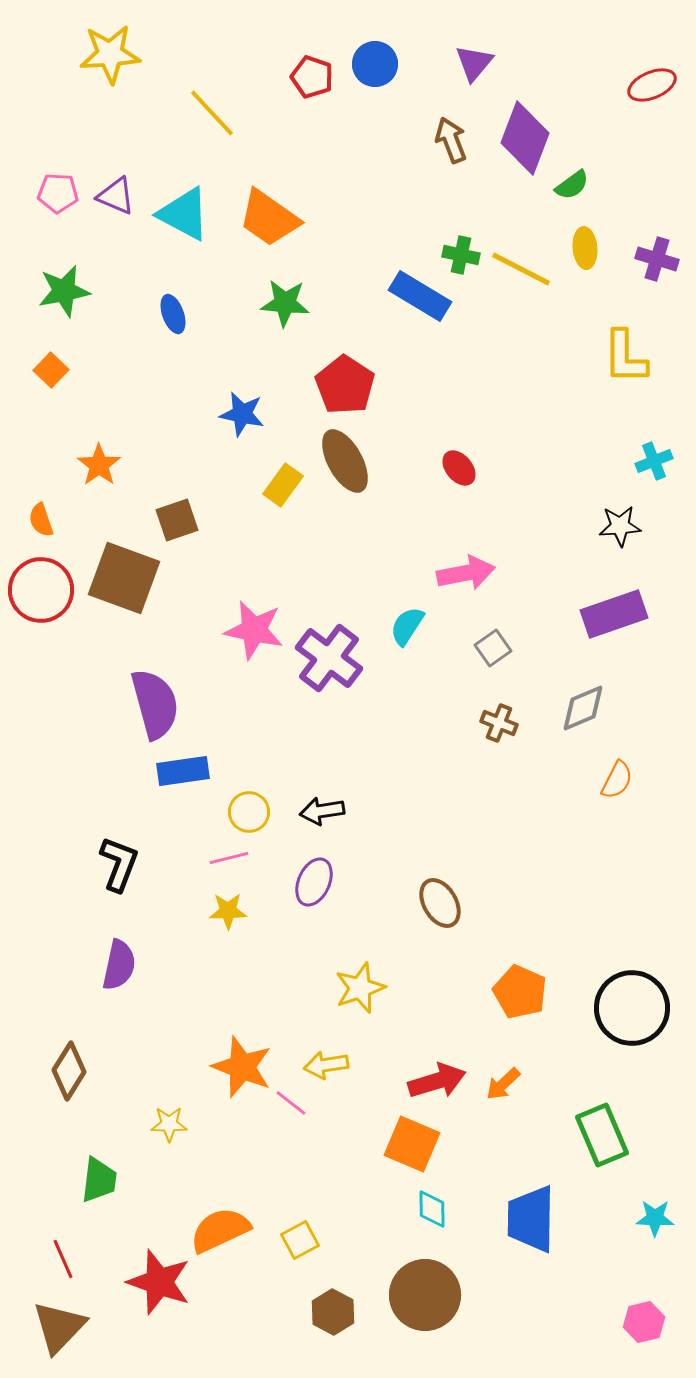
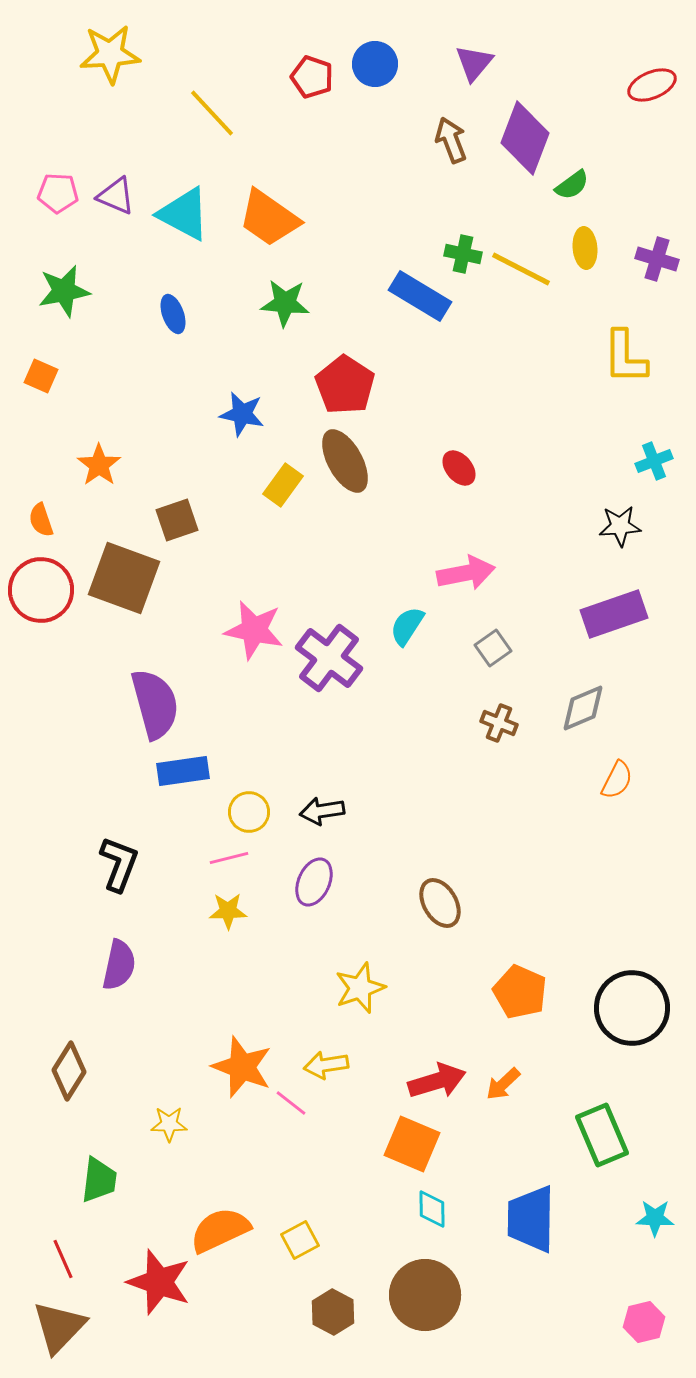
green cross at (461, 255): moved 2 px right, 1 px up
orange square at (51, 370): moved 10 px left, 6 px down; rotated 20 degrees counterclockwise
